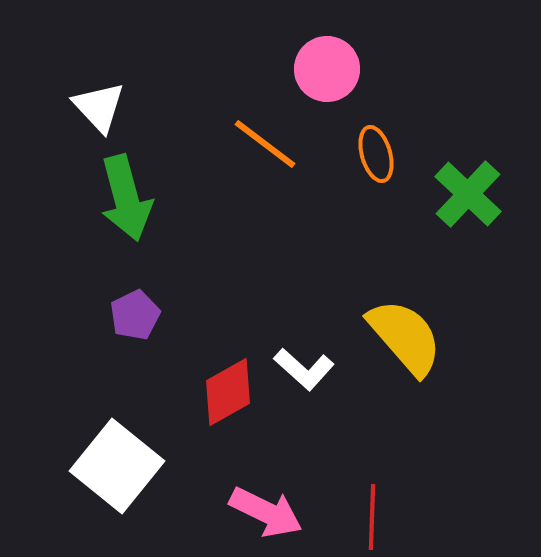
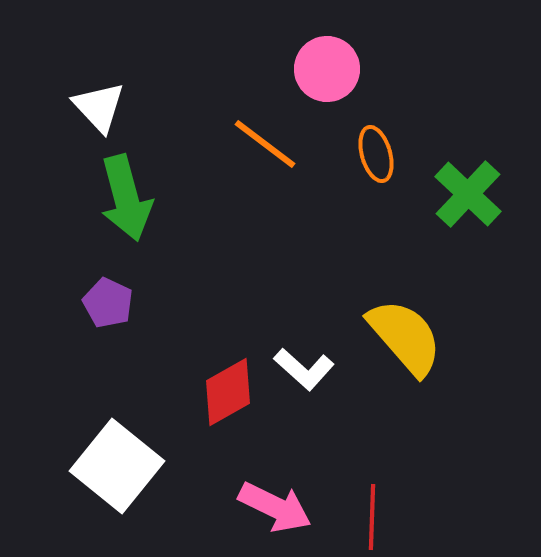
purple pentagon: moved 27 px left, 12 px up; rotated 21 degrees counterclockwise
pink arrow: moved 9 px right, 5 px up
